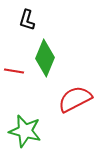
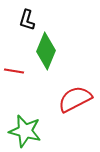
green diamond: moved 1 px right, 7 px up
